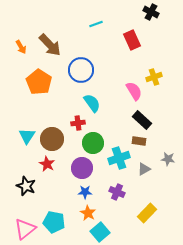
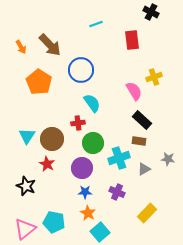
red rectangle: rotated 18 degrees clockwise
